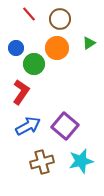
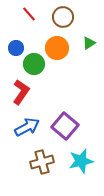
brown circle: moved 3 px right, 2 px up
blue arrow: moved 1 px left, 1 px down
